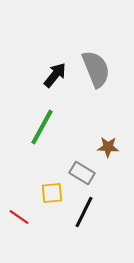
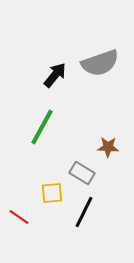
gray semicircle: moved 4 px right, 6 px up; rotated 93 degrees clockwise
